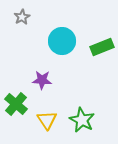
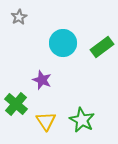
gray star: moved 3 px left
cyan circle: moved 1 px right, 2 px down
green rectangle: rotated 15 degrees counterclockwise
purple star: rotated 18 degrees clockwise
yellow triangle: moved 1 px left, 1 px down
